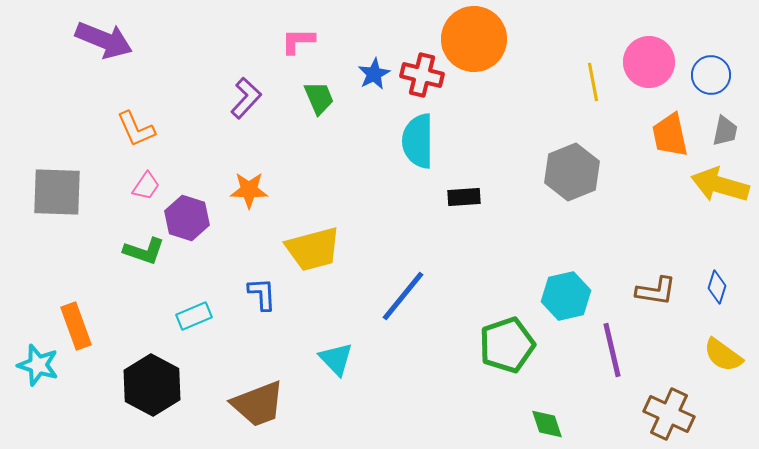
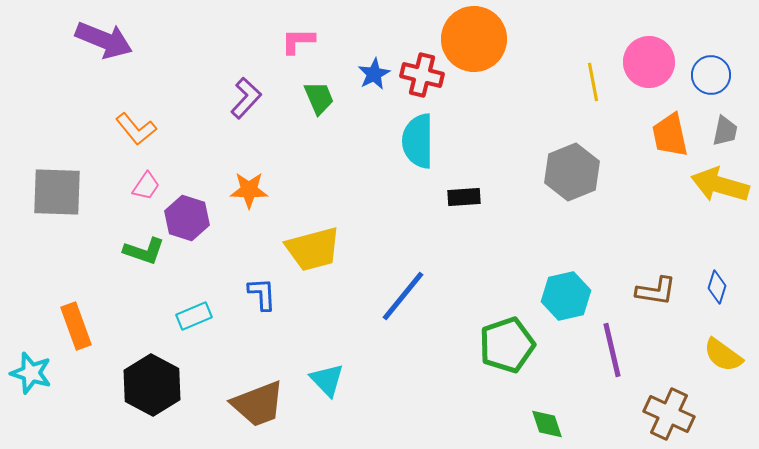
orange L-shape: rotated 15 degrees counterclockwise
cyan triangle: moved 9 px left, 21 px down
cyan star: moved 7 px left, 8 px down
